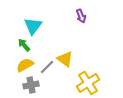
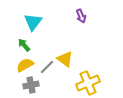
cyan triangle: moved 4 px up
yellow cross: rotated 10 degrees clockwise
